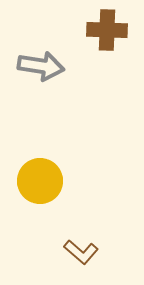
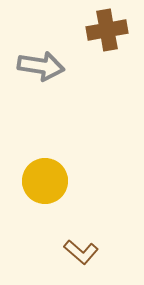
brown cross: rotated 12 degrees counterclockwise
yellow circle: moved 5 px right
